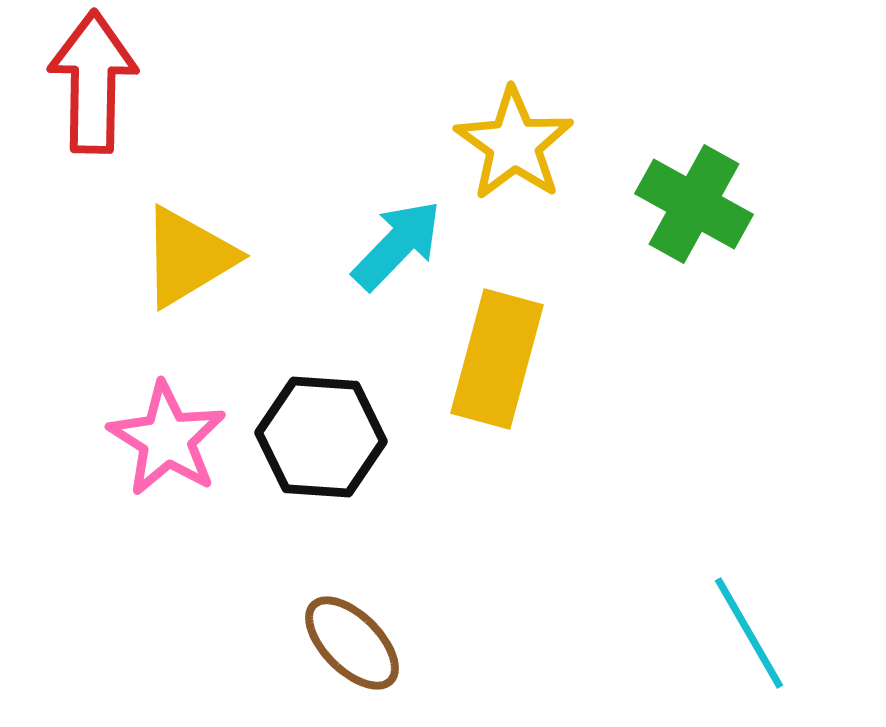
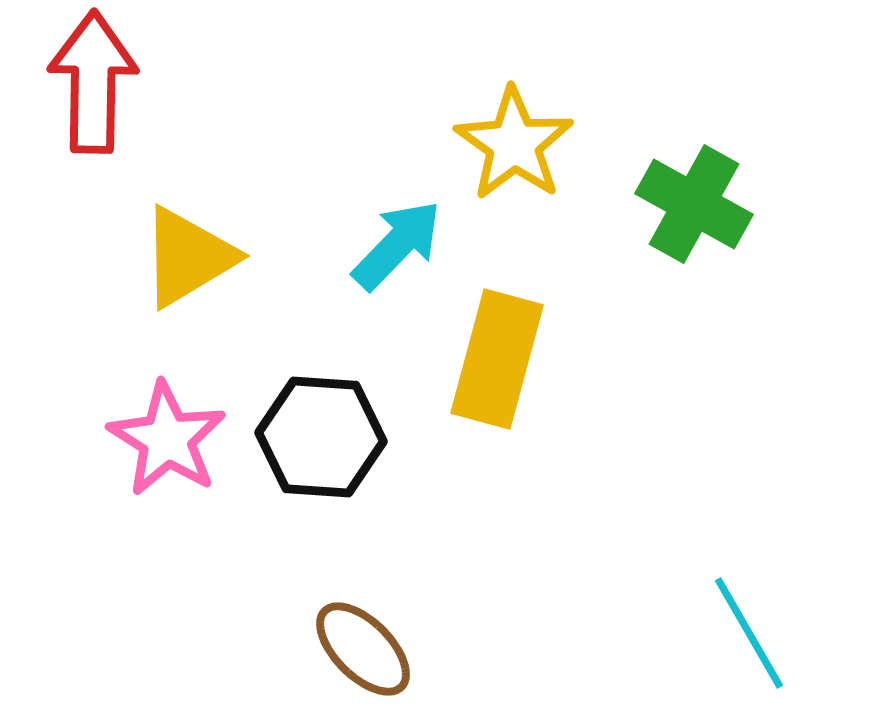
brown ellipse: moved 11 px right, 6 px down
